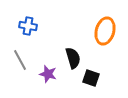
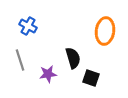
blue cross: rotated 18 degrees clockwise
orange ellipse: rotated 8 degrees counterclockwise
gray line: rotated 10 degrees clockwise
purple star: rotated 24 degrees counterclockwise
